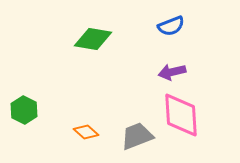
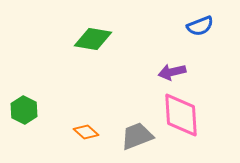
blue semicircle: moved 29 px right
